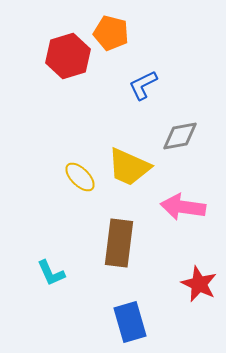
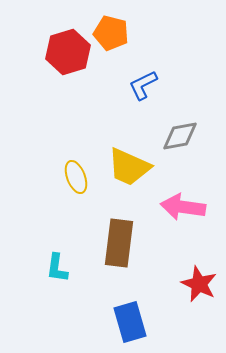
red hexagon: moved 4 px up
yellow ellipse: moved 4 px left; rotated 24 degrees clockwise
cyan L-shape: moved 6 px right, 5 px up; rotated 32 degrees clockwise
